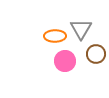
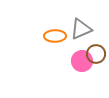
gray triangle: rotated 35 degrees clockwise
pink circle: moved 17 px right
